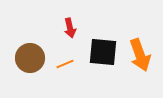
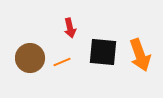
orange line: moved 3 px left, 2 px up
